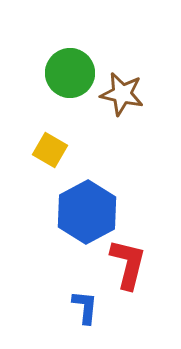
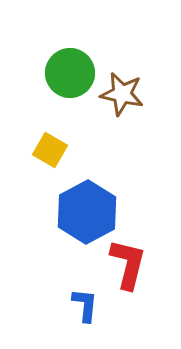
blue L-shape: moved 2 px up
